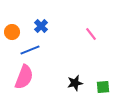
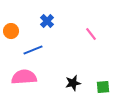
blue cross: moved 6 px right, 5 px up
orange circle: moved 1 px left, 1 px up
blue line: moved 3 px right
pink semicircle: rotated 115 degrees counterclockwise
black star: moved 2 px left
